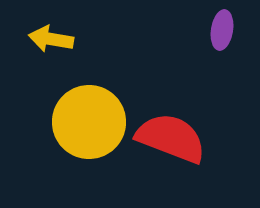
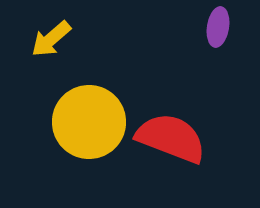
purple ellipse: moved 4 px left, 3 px up
yellow arrow: rotated 51 degrees counterclockwise
